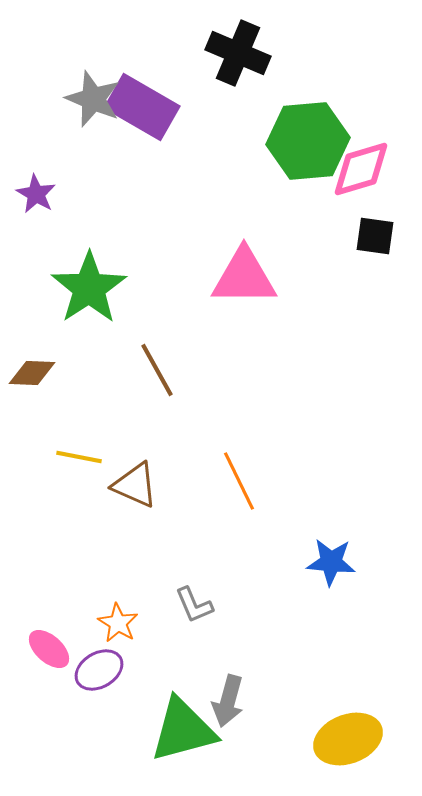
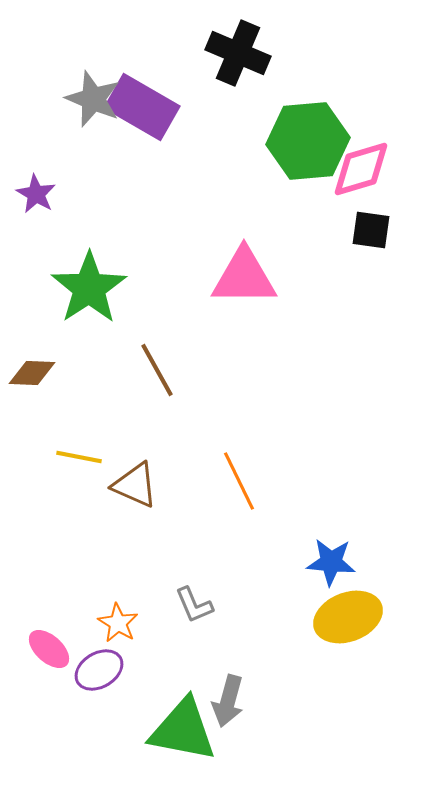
black square: moved 4 px left, 6 px up
green triangle: rotated 26 degrees clockwise
yellow ellipse: moved 122 px up
